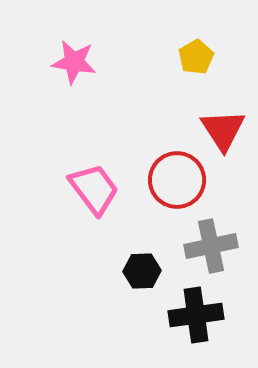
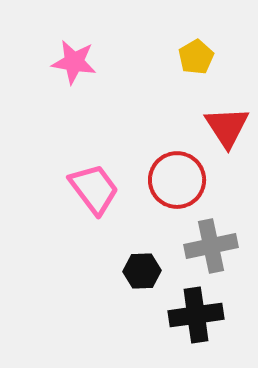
red triangle: moved 4 px right, 3 px up
